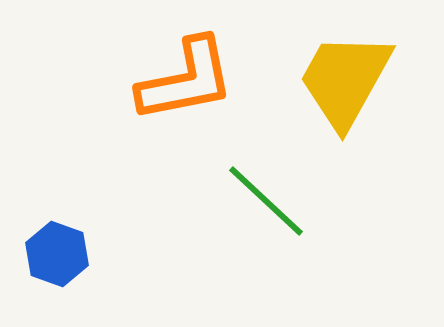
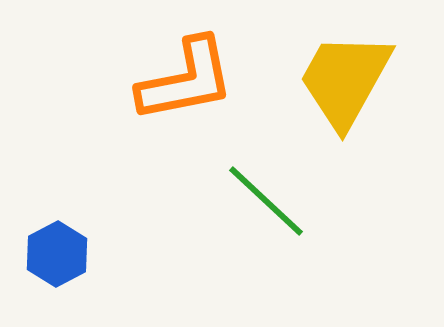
blue hexagon: rotated 12 degrees clockwise
